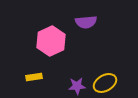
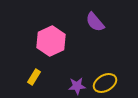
purple semicircle: moved 9 px right; rotated 55 degrees clockwise
yellow rectangle: rotated 49 degrees counterclockwise
